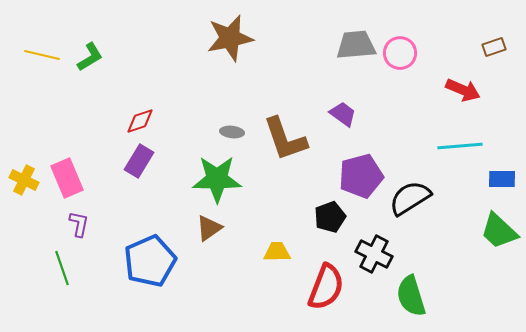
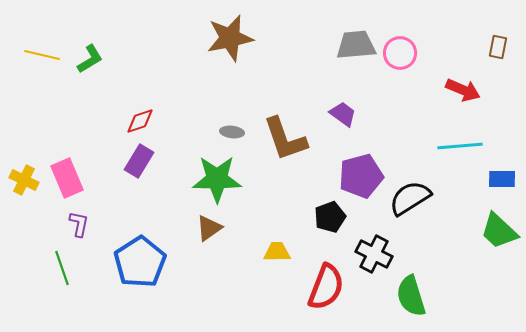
brown rectangle: moved 4 px right; rotated 60 degrees counterclockwise
green L-shape: moved 2 px down
blue pentagon: moved 10 px left, 1 px down; rotated 9 degrees counterclockwise
